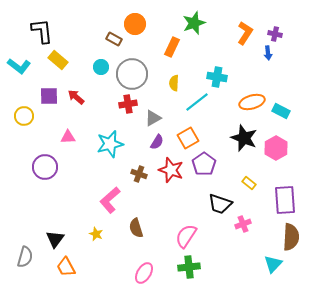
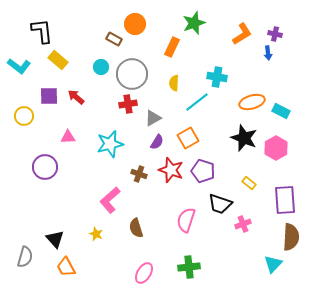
orange L-shape at (245, 33): moved 3 px left, 1 px down; rotated 25 degrees clockwise
purple pentagon at (204, 164): moved 1 px left, 7 px down; rotated 20 degrees counterclockwise
pink semicircle at (186, 236): moved 16 px up; rotated 15 degrees counterclockwise
black triangle at (55, 239): rotated 18 degrees counterclockwise
